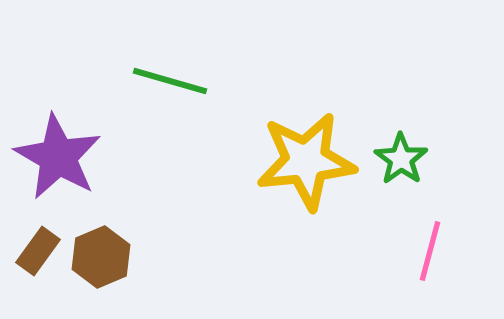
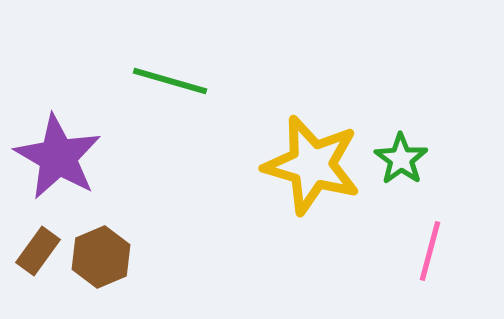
yellow star: moved 6 px right, 4 px down; rotated 22 degrees clockwise
